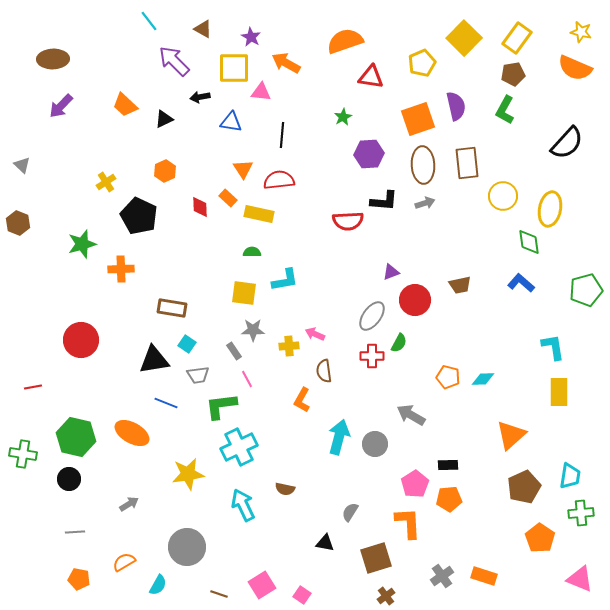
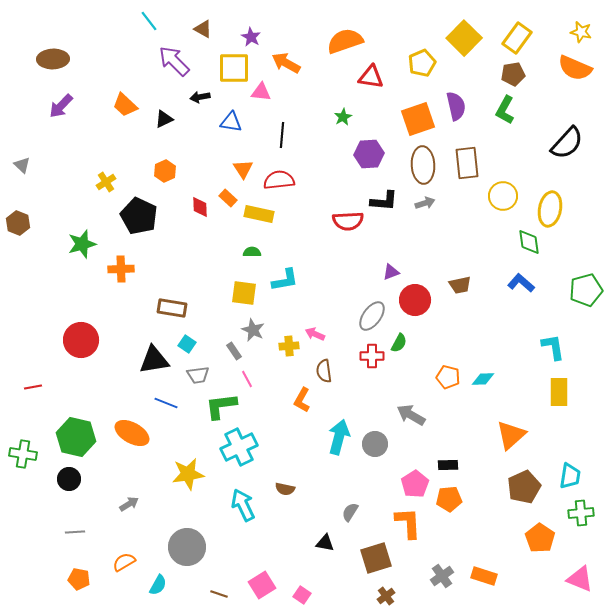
gray star at (253, 330): rotated 25 degrees clockwise
